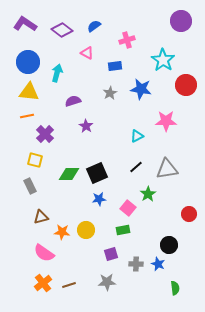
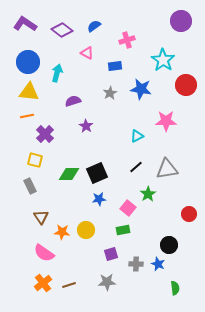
brown triangle at (41, 217): rotated 49 degrees counterclockwise
